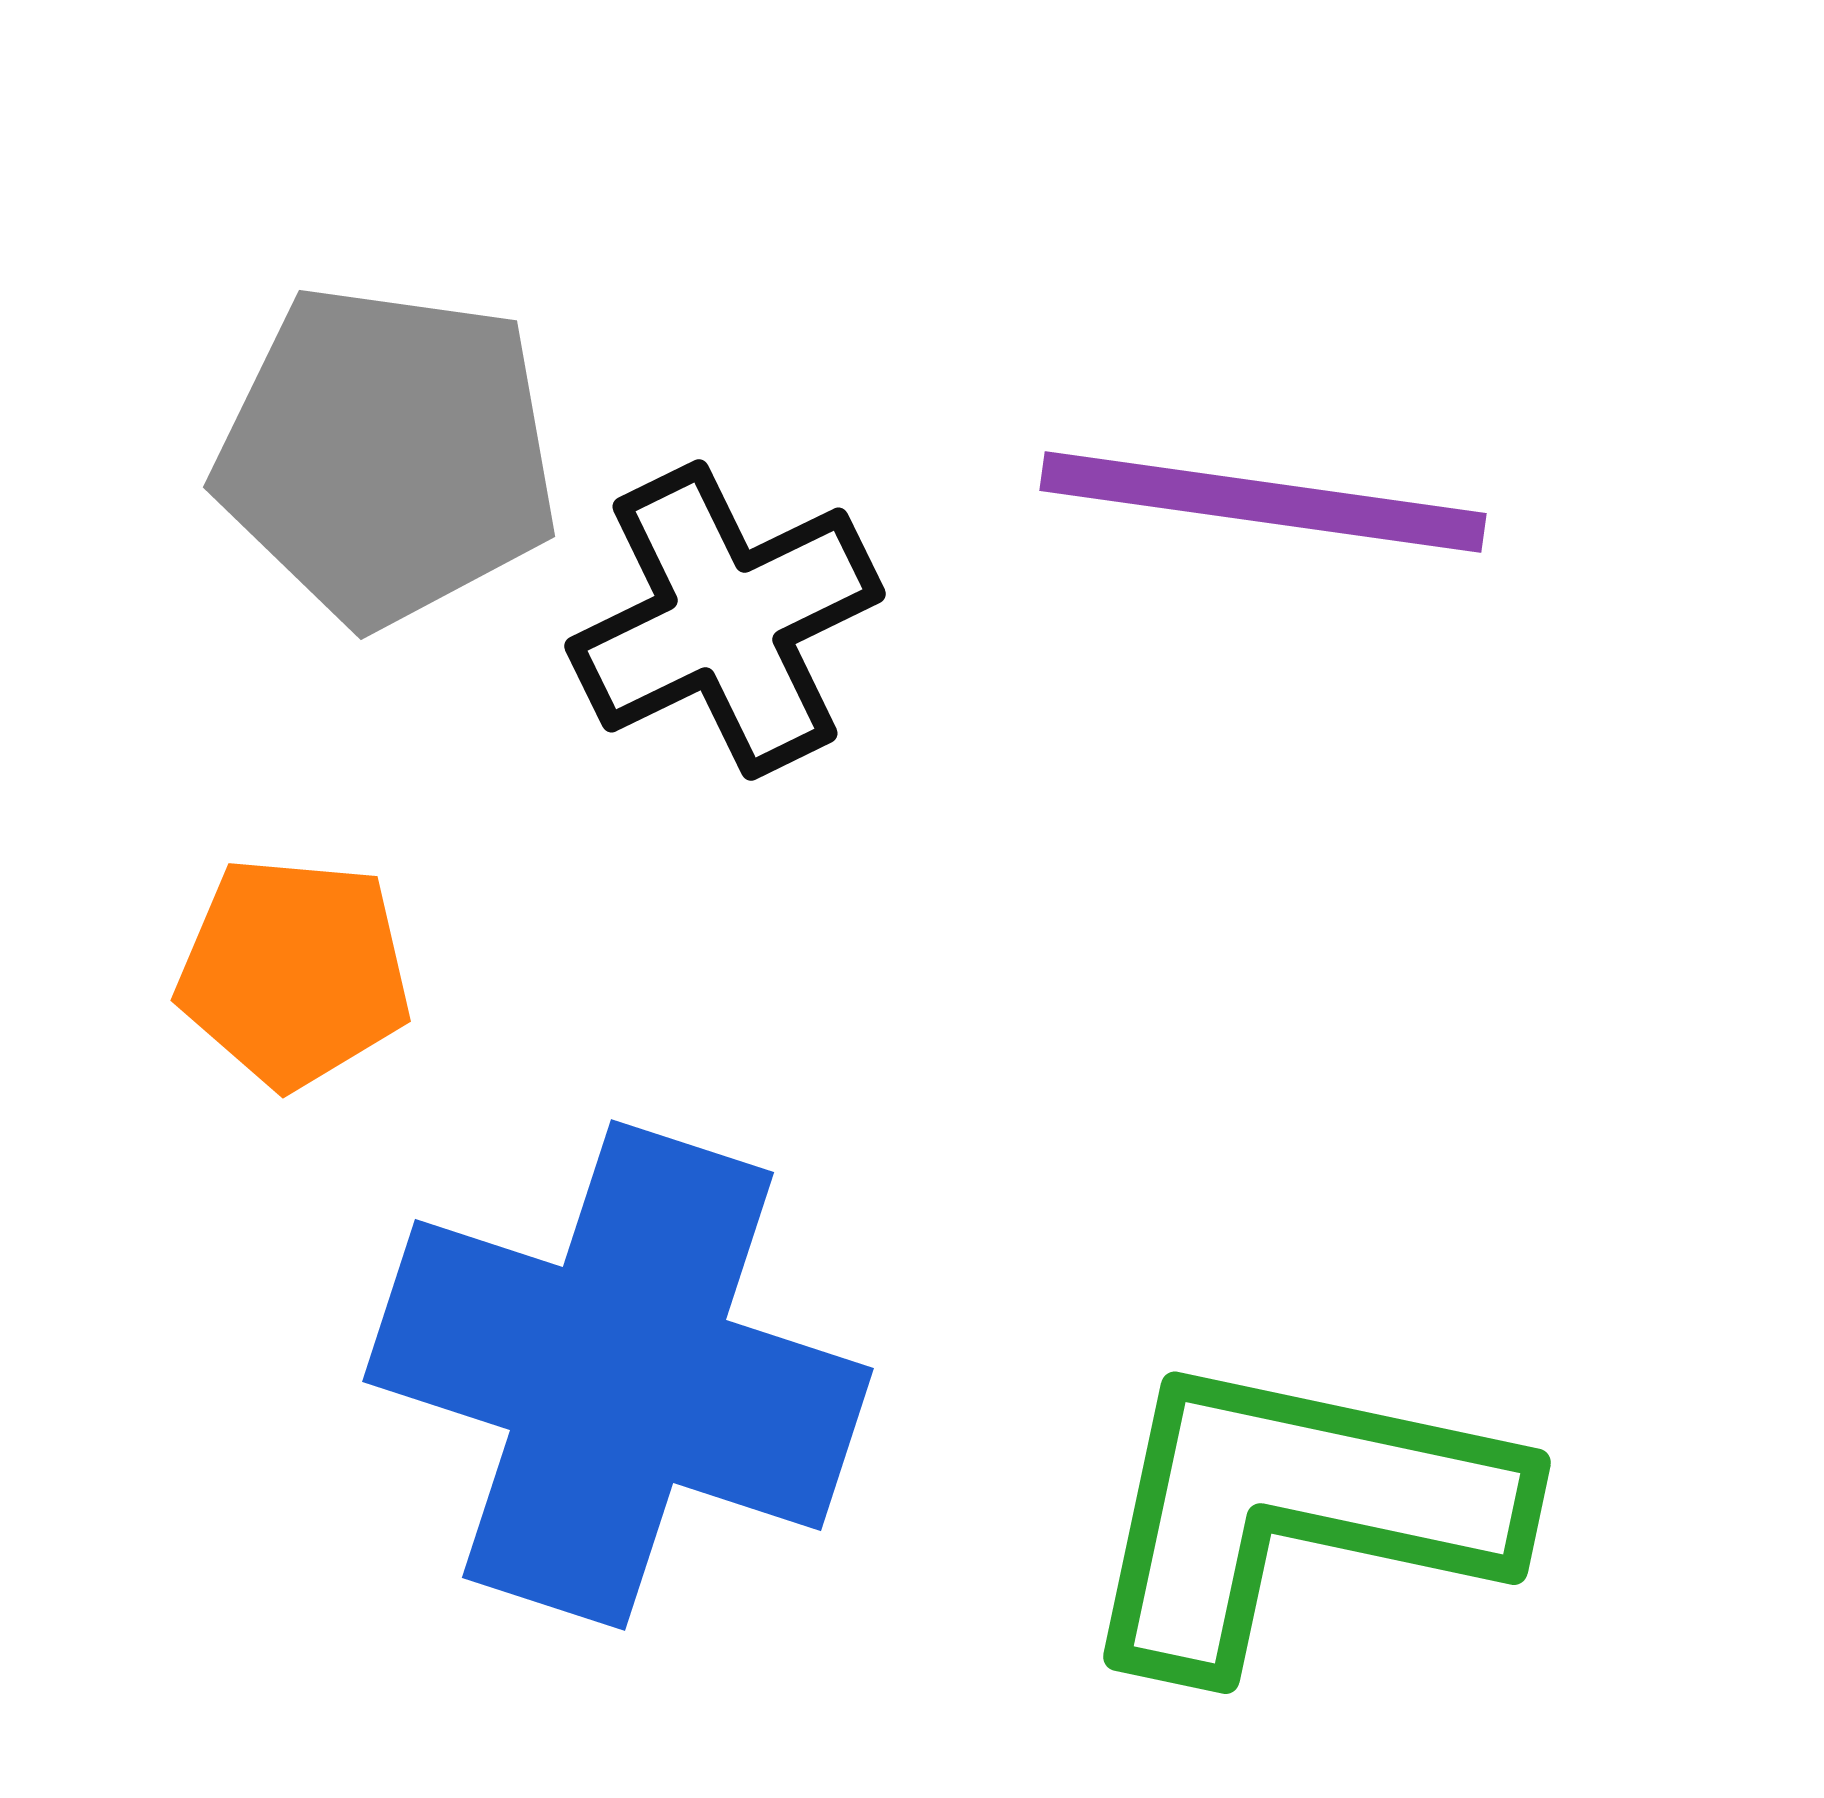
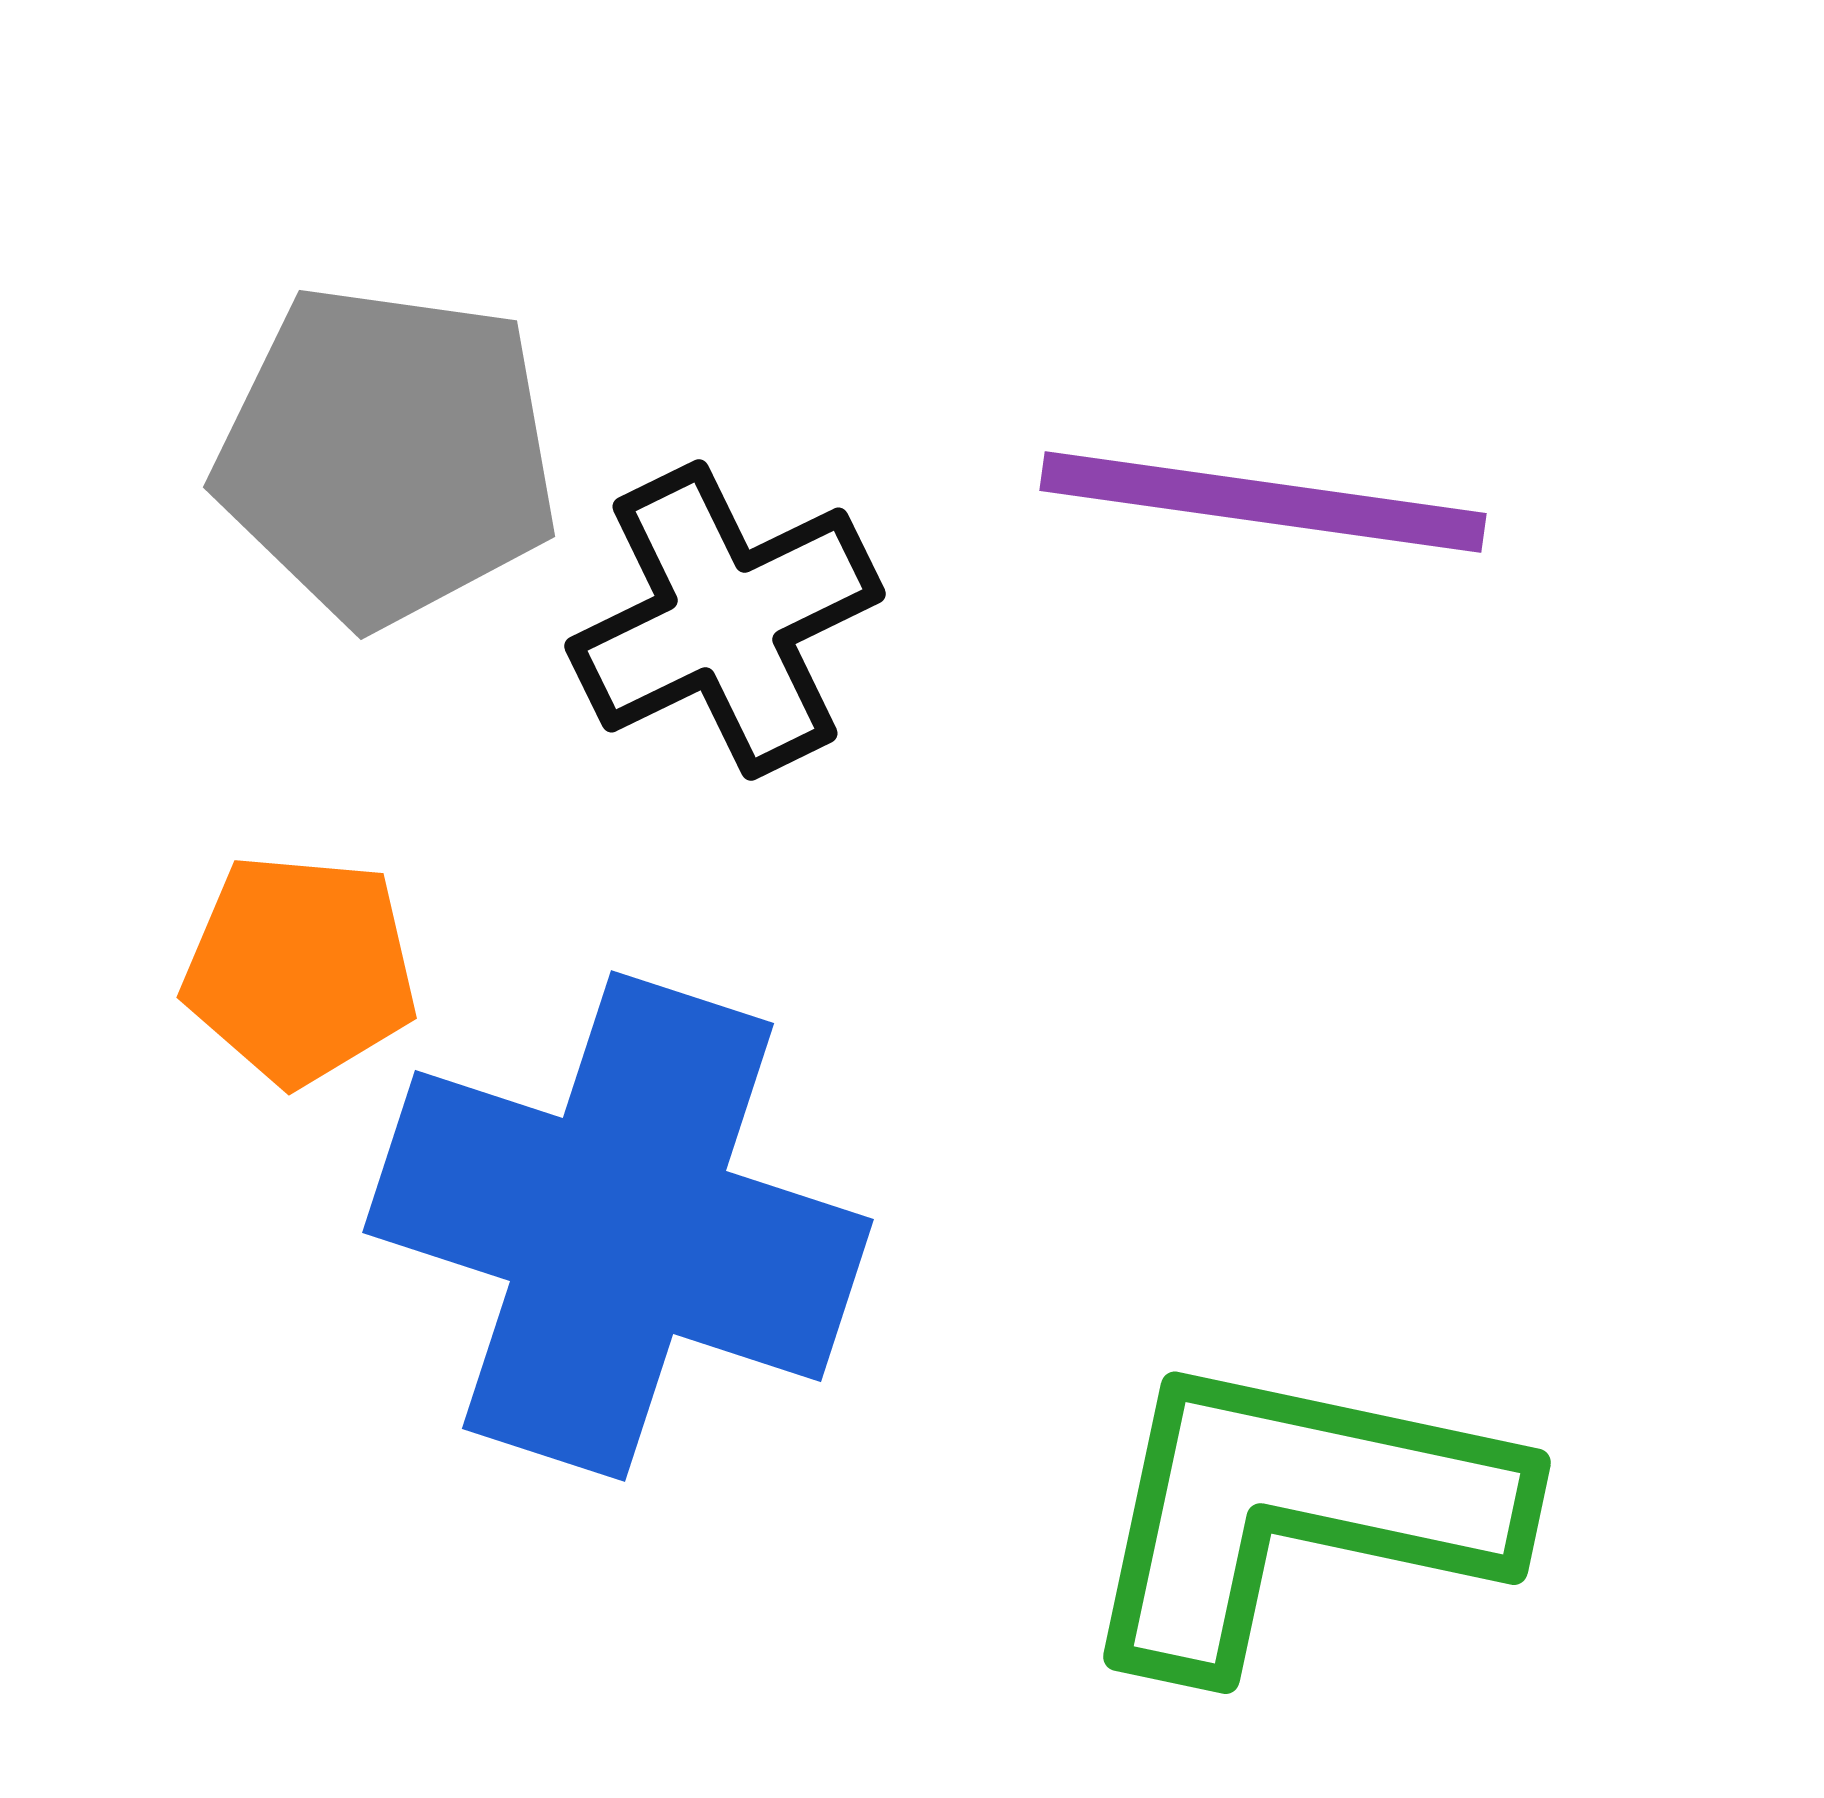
orange pentagon: moved 6 px right, 3 px up
blue cross: moved 149 px up
